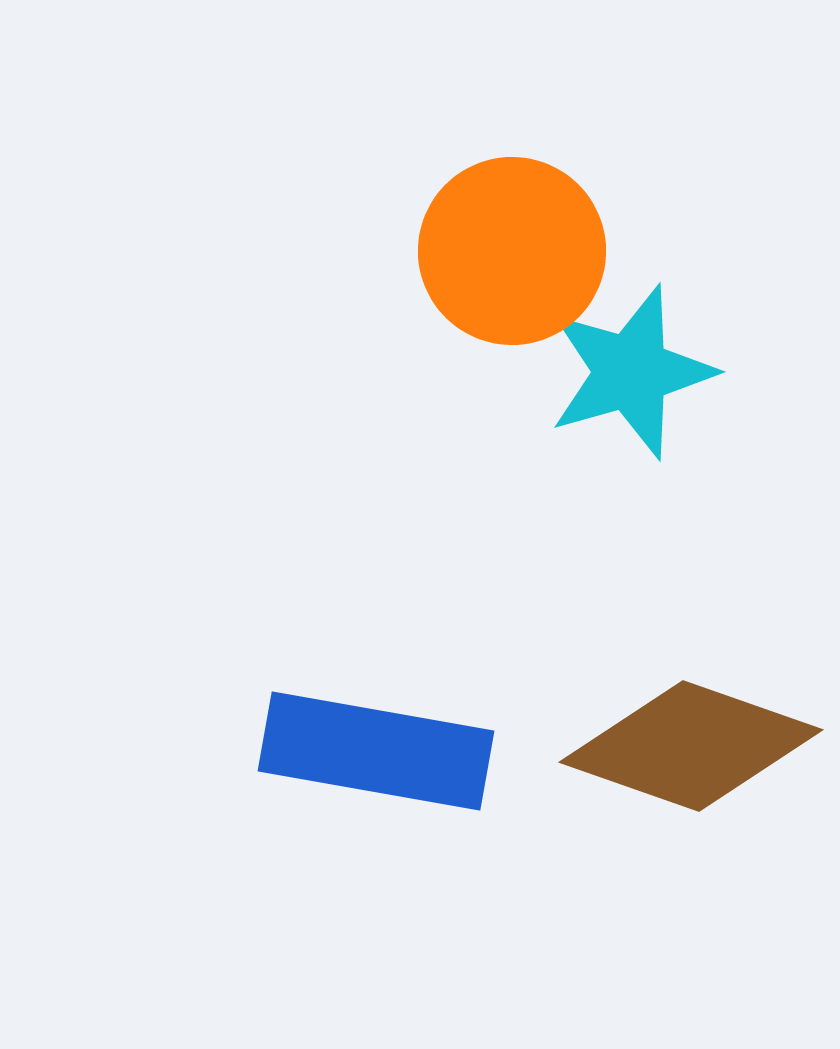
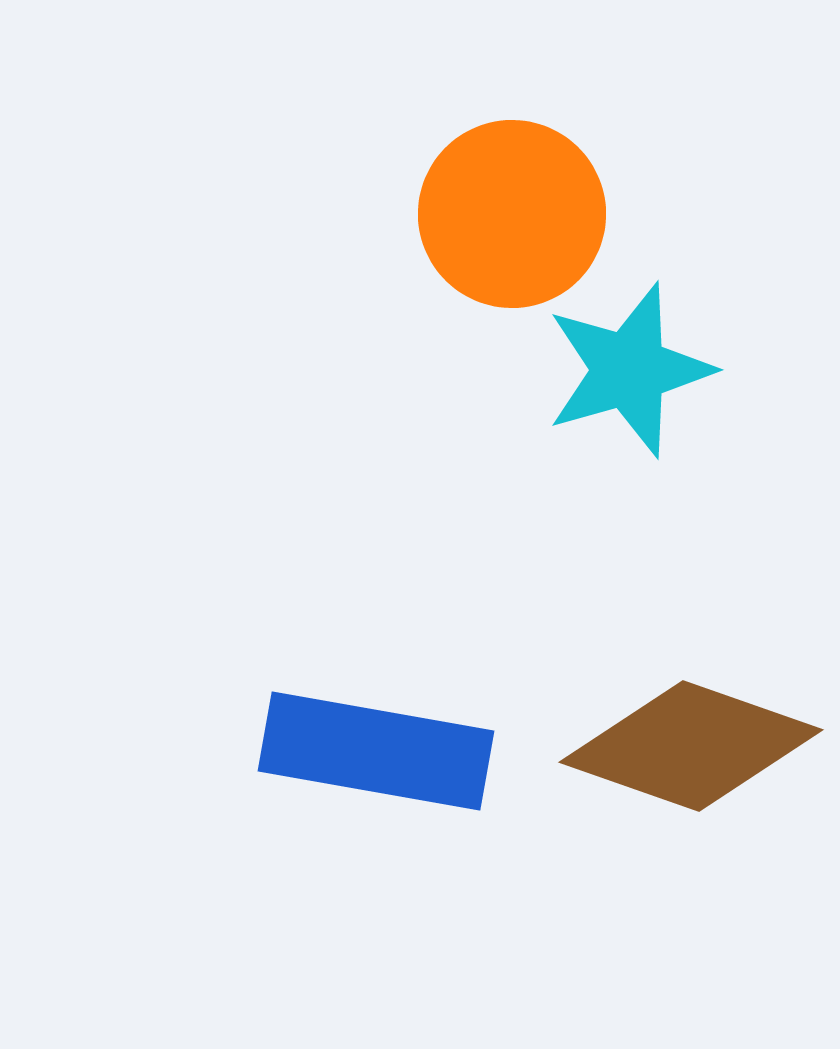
orange circle: moved 37 px up
cyan star: moved 2 px left, 2 px up
